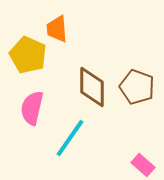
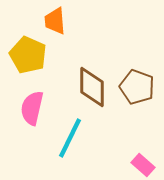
orange trapezoid: moved 2 px left, 8 px up
cyan line: rotated 9 degrees counterclockwise
